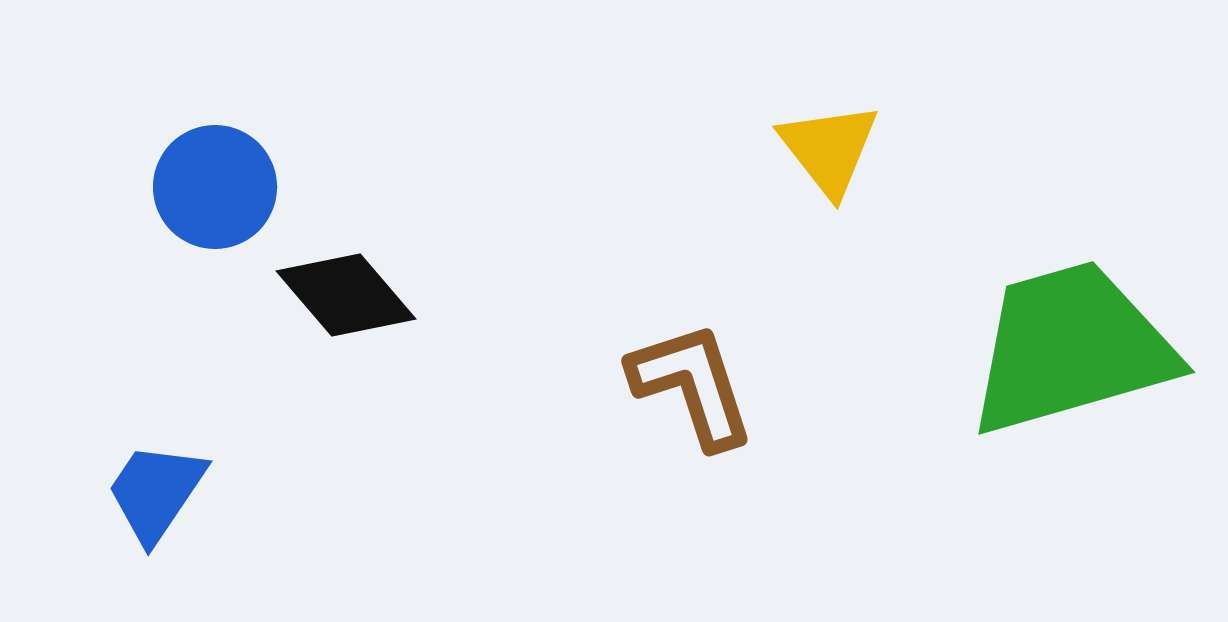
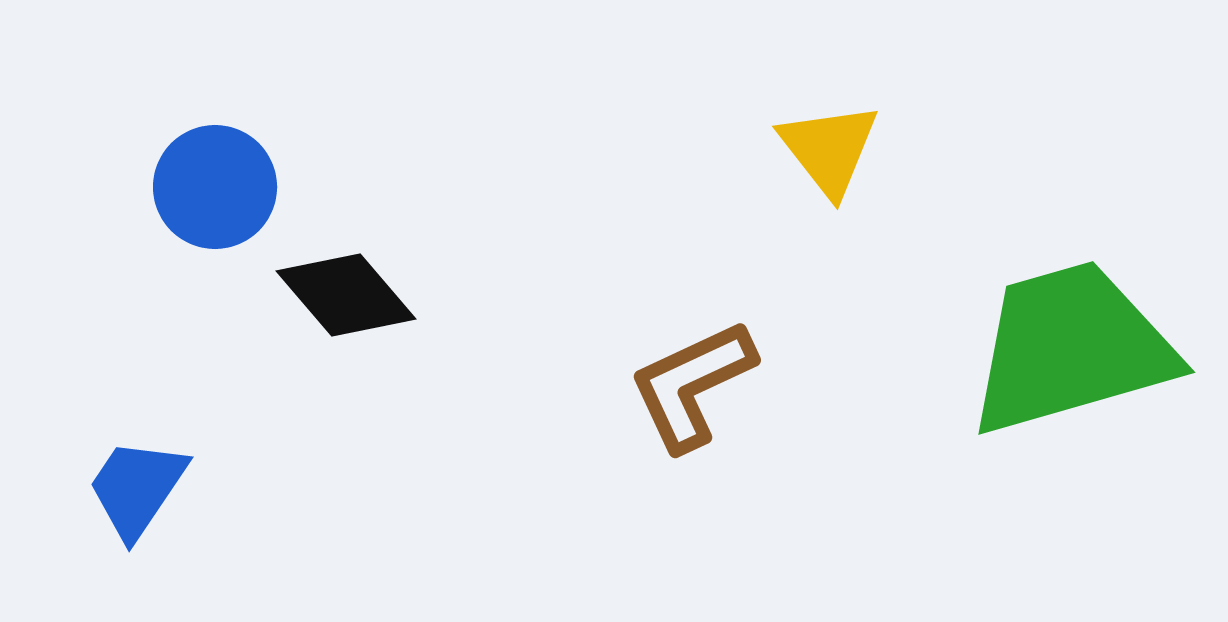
brown L-shape: rotated 97 degrees counterclockwise
blue trapezoid: moved 19 px left, 4 px up
